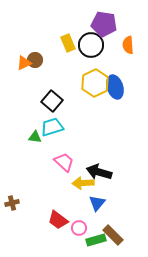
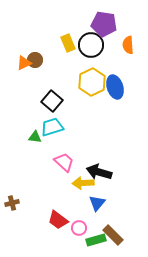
yellow hexagon: moved 3 px left, 1 px up
